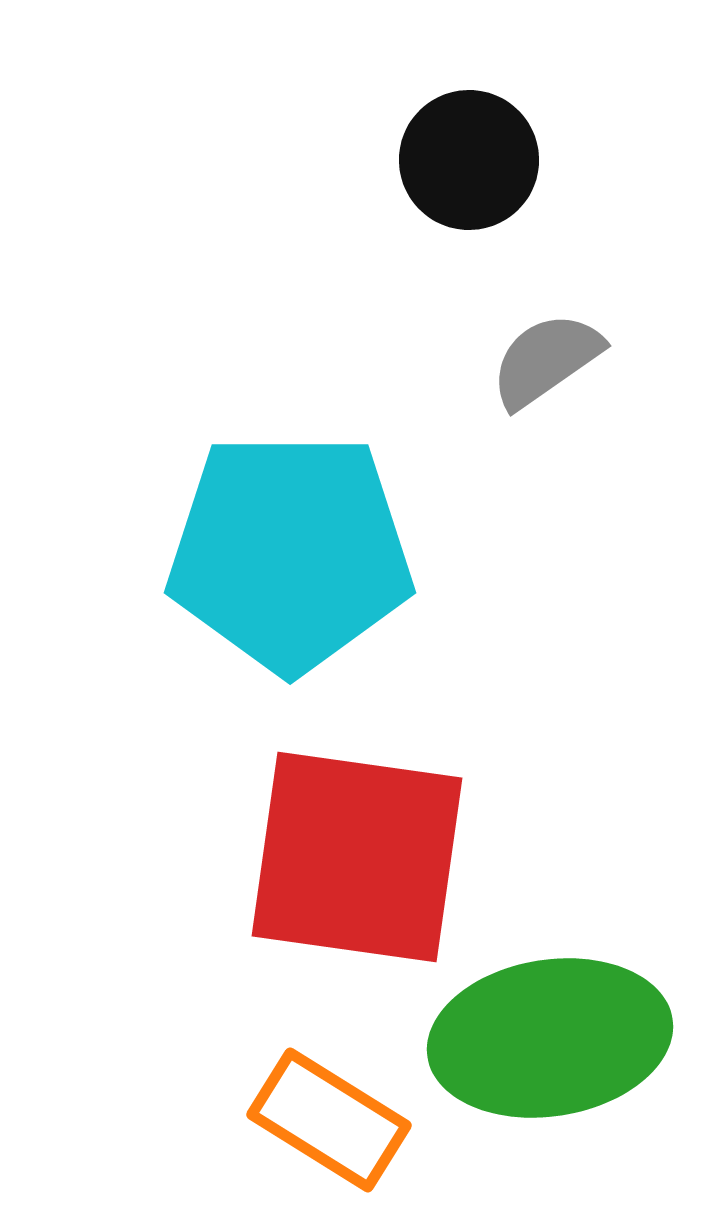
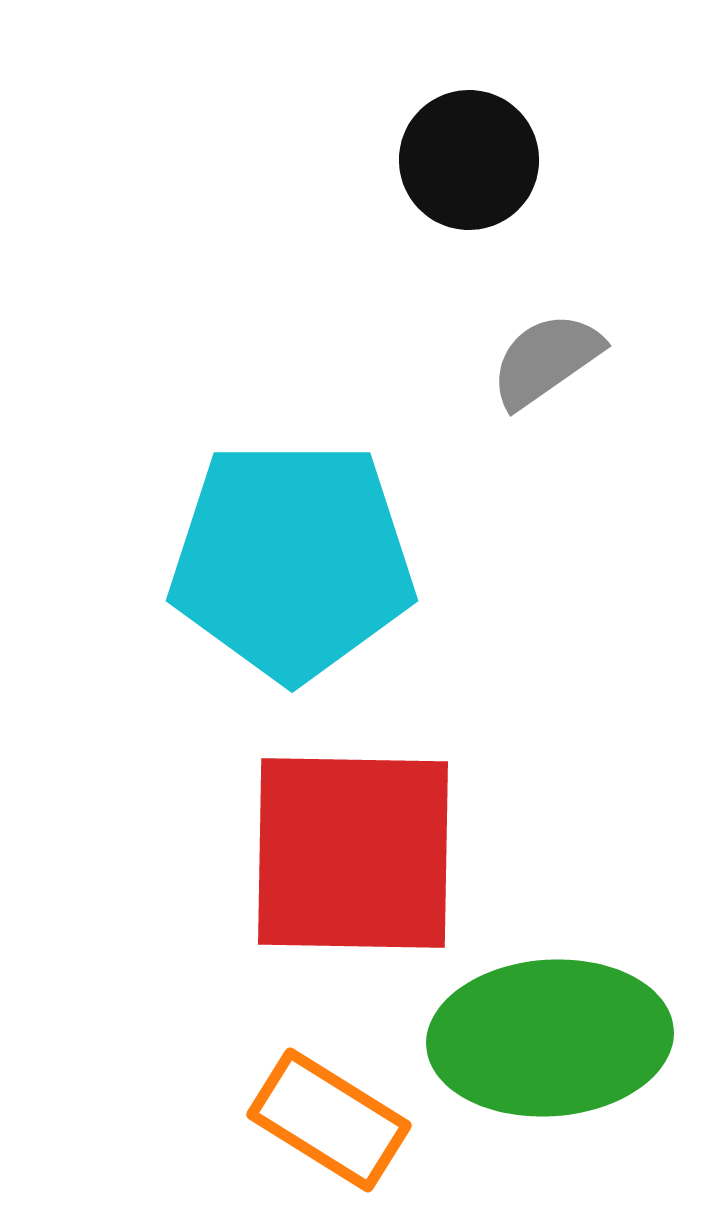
cyan pentagon: moved 2 px right, 8 px down
red square: moved 4 px left, 4 px up; rotated 7 degrees counterclockwise
green ellipse: rotated 5 degrees clockwise
